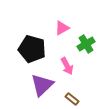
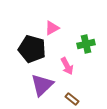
pink triangle: moved 10 px left
green cross: rotated 18 degrees clockwise
